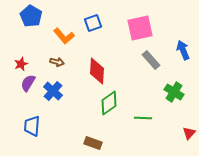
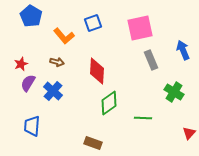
gray rectangle: rotated 18 degrees clockwise
